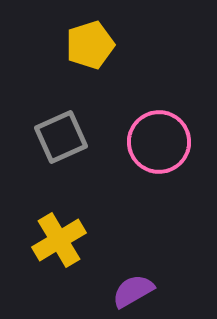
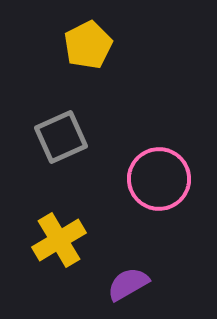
yellow pentagon: moved 2 px left; rotated 9 degrees counterclockwise
pink circle: moved 37 px down
purple semicircle: moved 5 px left, 7 px up
